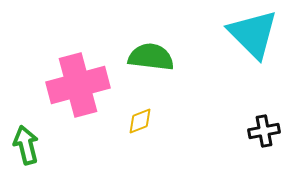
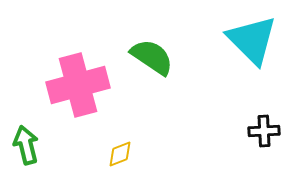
cyan triangle: moved 1 px left, 6 px down
green semicircle: moved 1 px right; rotated 27 degrees clockwise
yellow diamond: moved 20 px left, 33 px down
black cross: rotated 8 degrees clockwise
